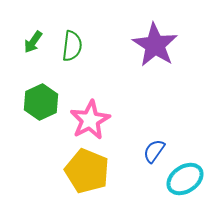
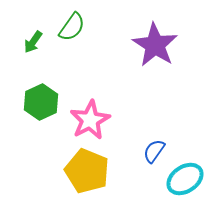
green semicircle: moved 19 px up; rotated 28 degrees clockwise
